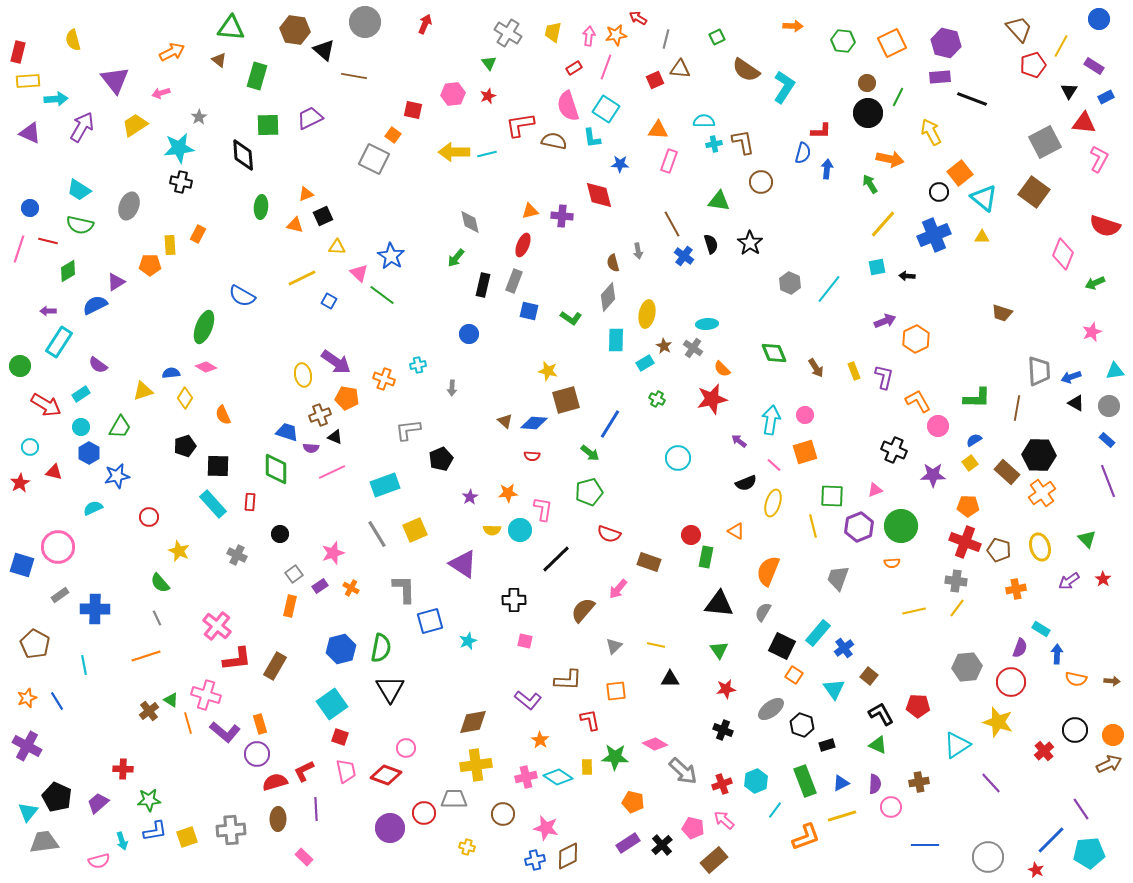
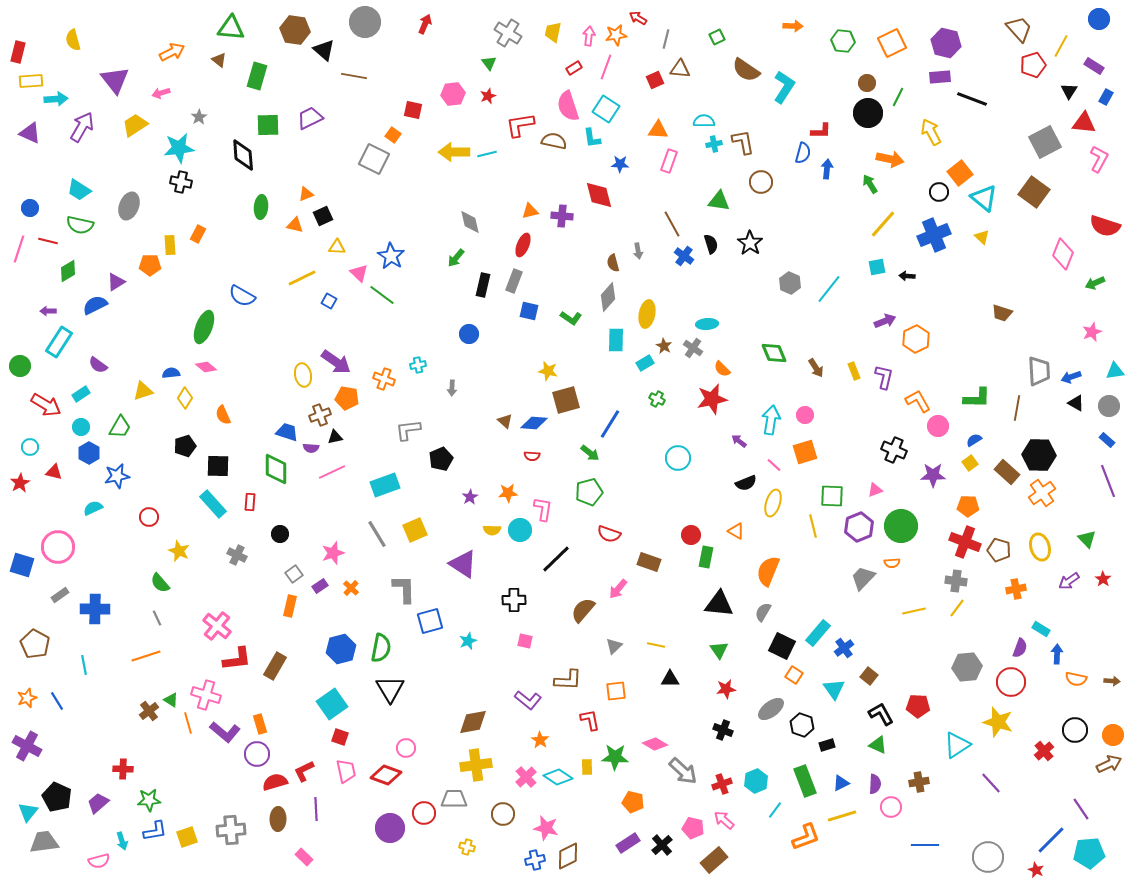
yellow rectangle at (28, 81): moved 3 px right
blue rectangle at (1106, 97): rotated 35 degrees counterclockwise
yellow triangle at (982, 237): rotated 42 degrees clockwise
pink diamond at (206, 367): rotated 10 degrees clockwise
black triangle at (335, 437): rotated 35 degrees counterclockwise
gray trapezoid at (838, 578): moved 25 px right; rotated 24 degrees clockwise
orange cross at (351, 588): rotated 14 degrees clockwise
pink cross at (526, 777): rotated 30 degrees counterclockwise
